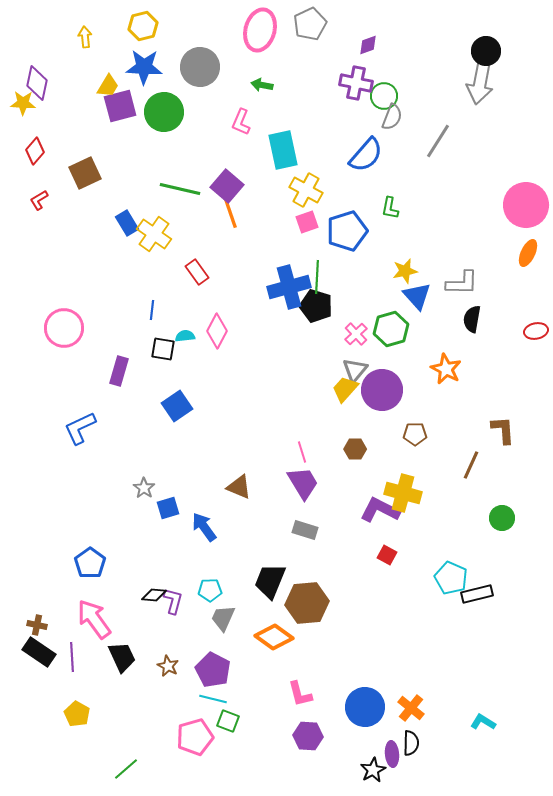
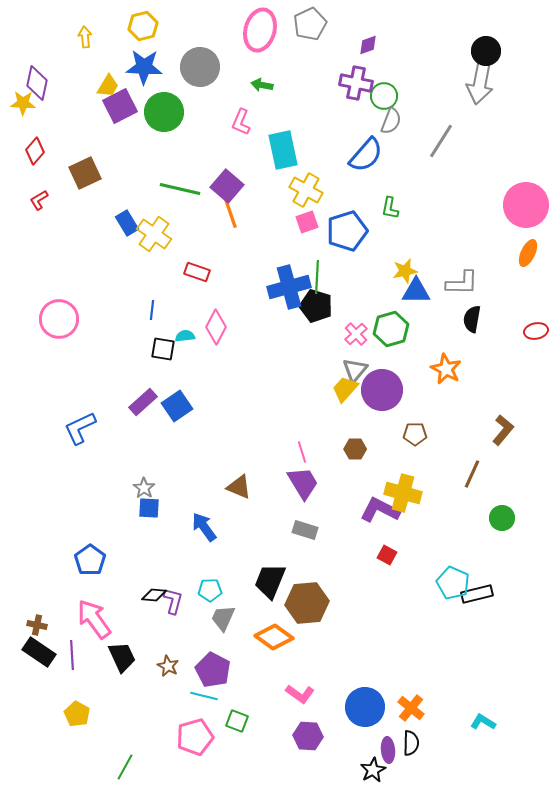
purple square at (120, 106): rotated 12 degrees counterclockwise
gray semicircle at (392, 117): moved 1 px left, 4 px down
gray line at (438, 141): moved 3 px right
red rectangle at (197, 272): rotated 35 degrees counterclockwise
blue triangle at (417, 296): moved 1 px left, 5 px up; rotated 48 degrees counterclockwise
pink circle at (64, 328): moved 5 px left, 9 px up
pink diamond at (217, 331): moved 1 px left, 4 px up
purple rectangle at (119, 371): moved 24 px right, 31 px down; rotated 32 degrees clockwise
brown L-shape at (503, 430): rotated 44 degrees clockwise
brown line at (471, 465): moved 1 px right, 9 px down
blue square at (168, 508): moved 19 px left; rotated 20 degrees clockwise
blue pentagon at (90, 563): moved 3 px up
cyan pentagon at (451, 578): moved 2 px right, 5 px down
purple line at (72, 657): moved 2 px up
pink L-shape at (300, 694): rotated 40 degrees counterclockwise
cyan line at (213, 699): moved 9 px left, 3 px up
green square at (228, 721): moved 9 px right
purple ellipse at (392, 754): moved 4 px left, 4 px up
green line at (126, 769): moved 1 px left, 2 px up; rotated 20 degrees counterclockwise
